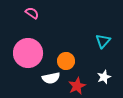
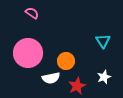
cyan triangle: rotated 14 degrees counterclockwise
